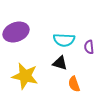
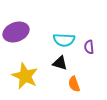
yellow star: rotated 12 degrees clockwise
